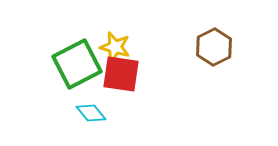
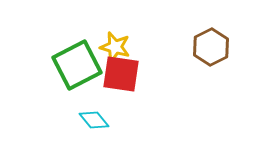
brown hexagon: moved 3 px left
green square: moved 1 px down
cyan diamond: moved 3 px right, 7 px down
